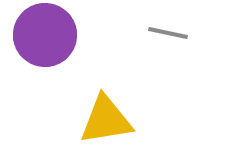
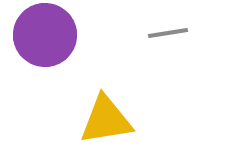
gray line: rotated 21 degrees counterclockwise
